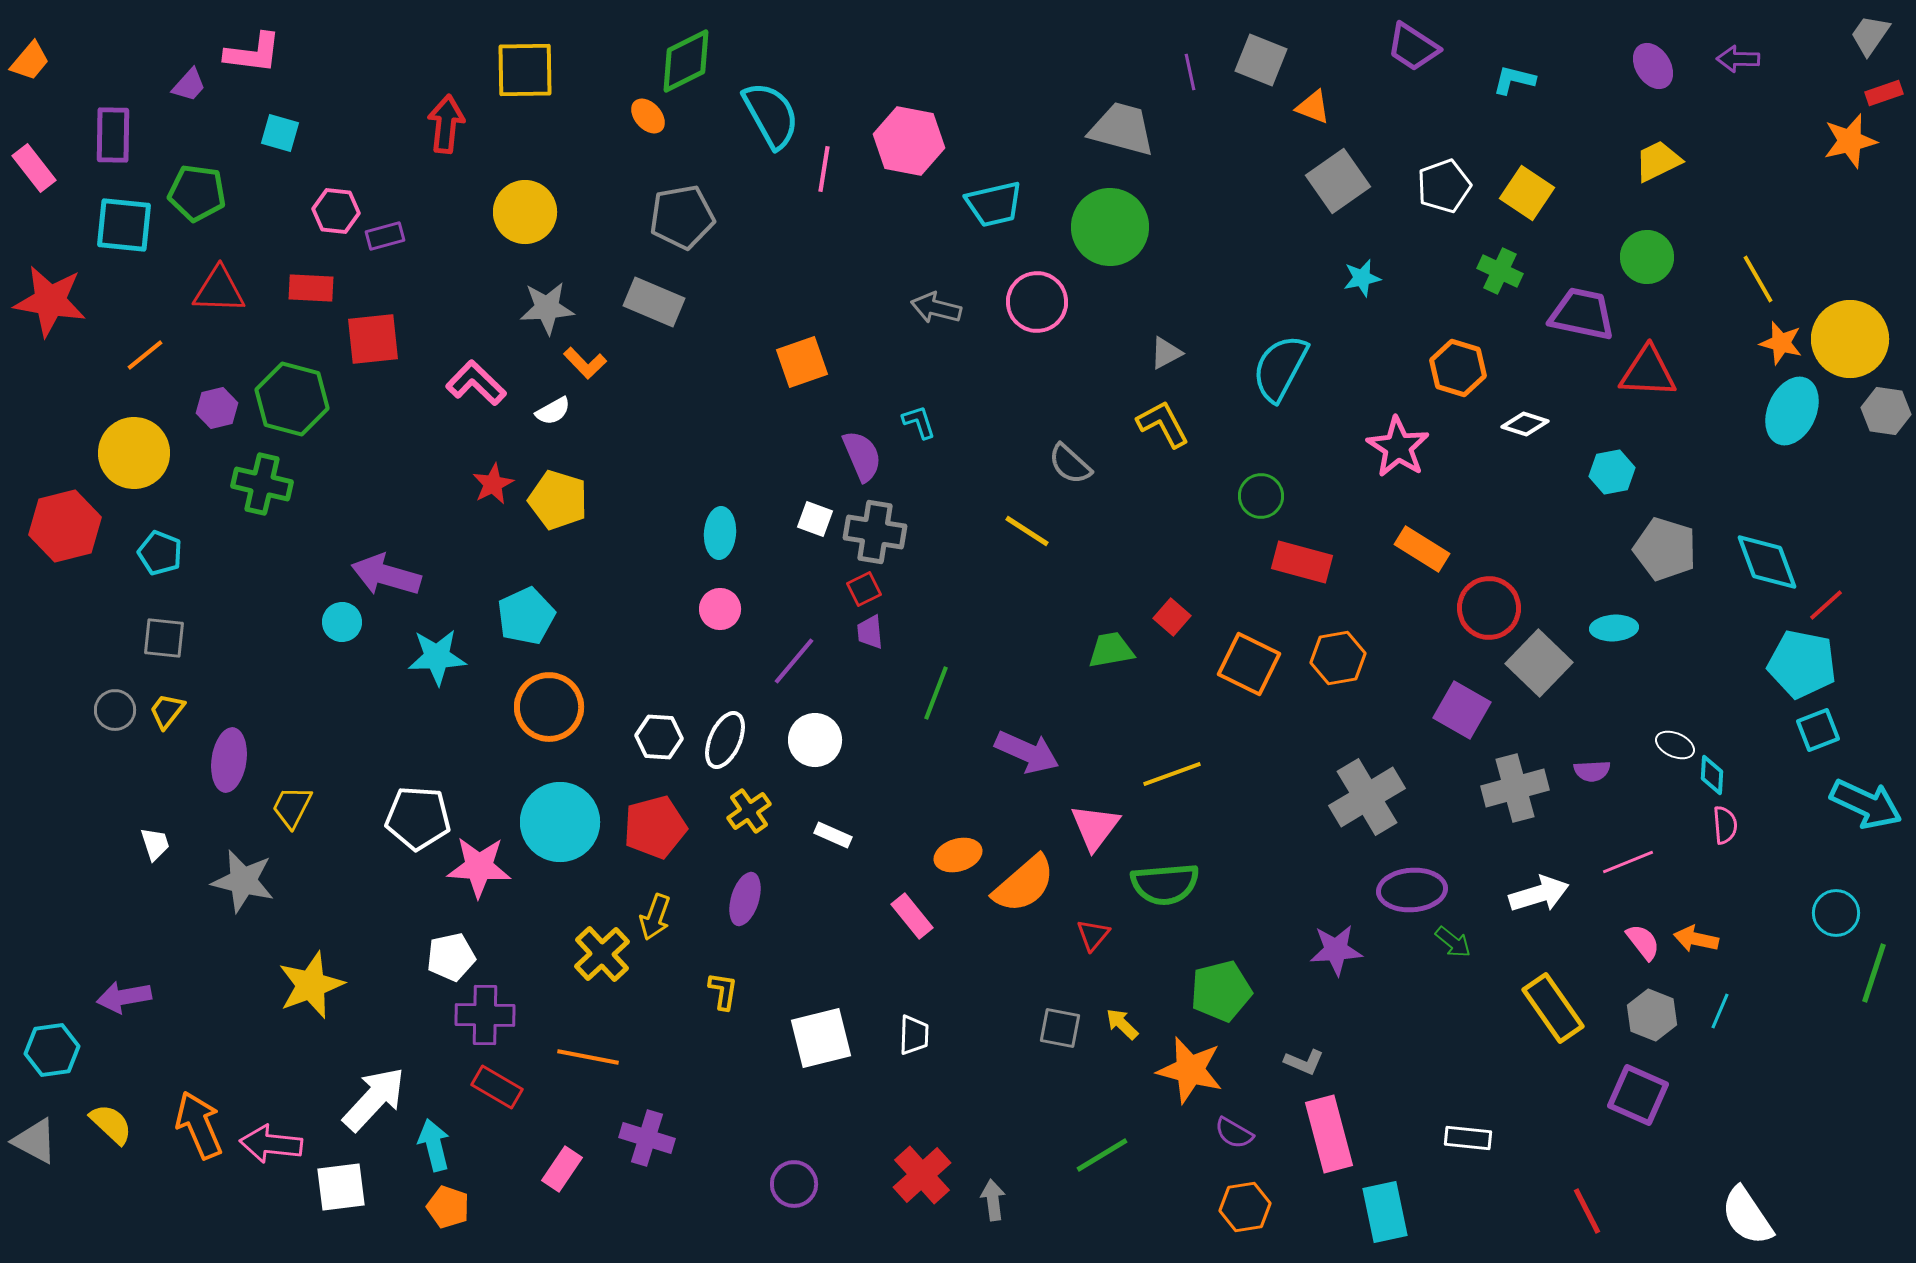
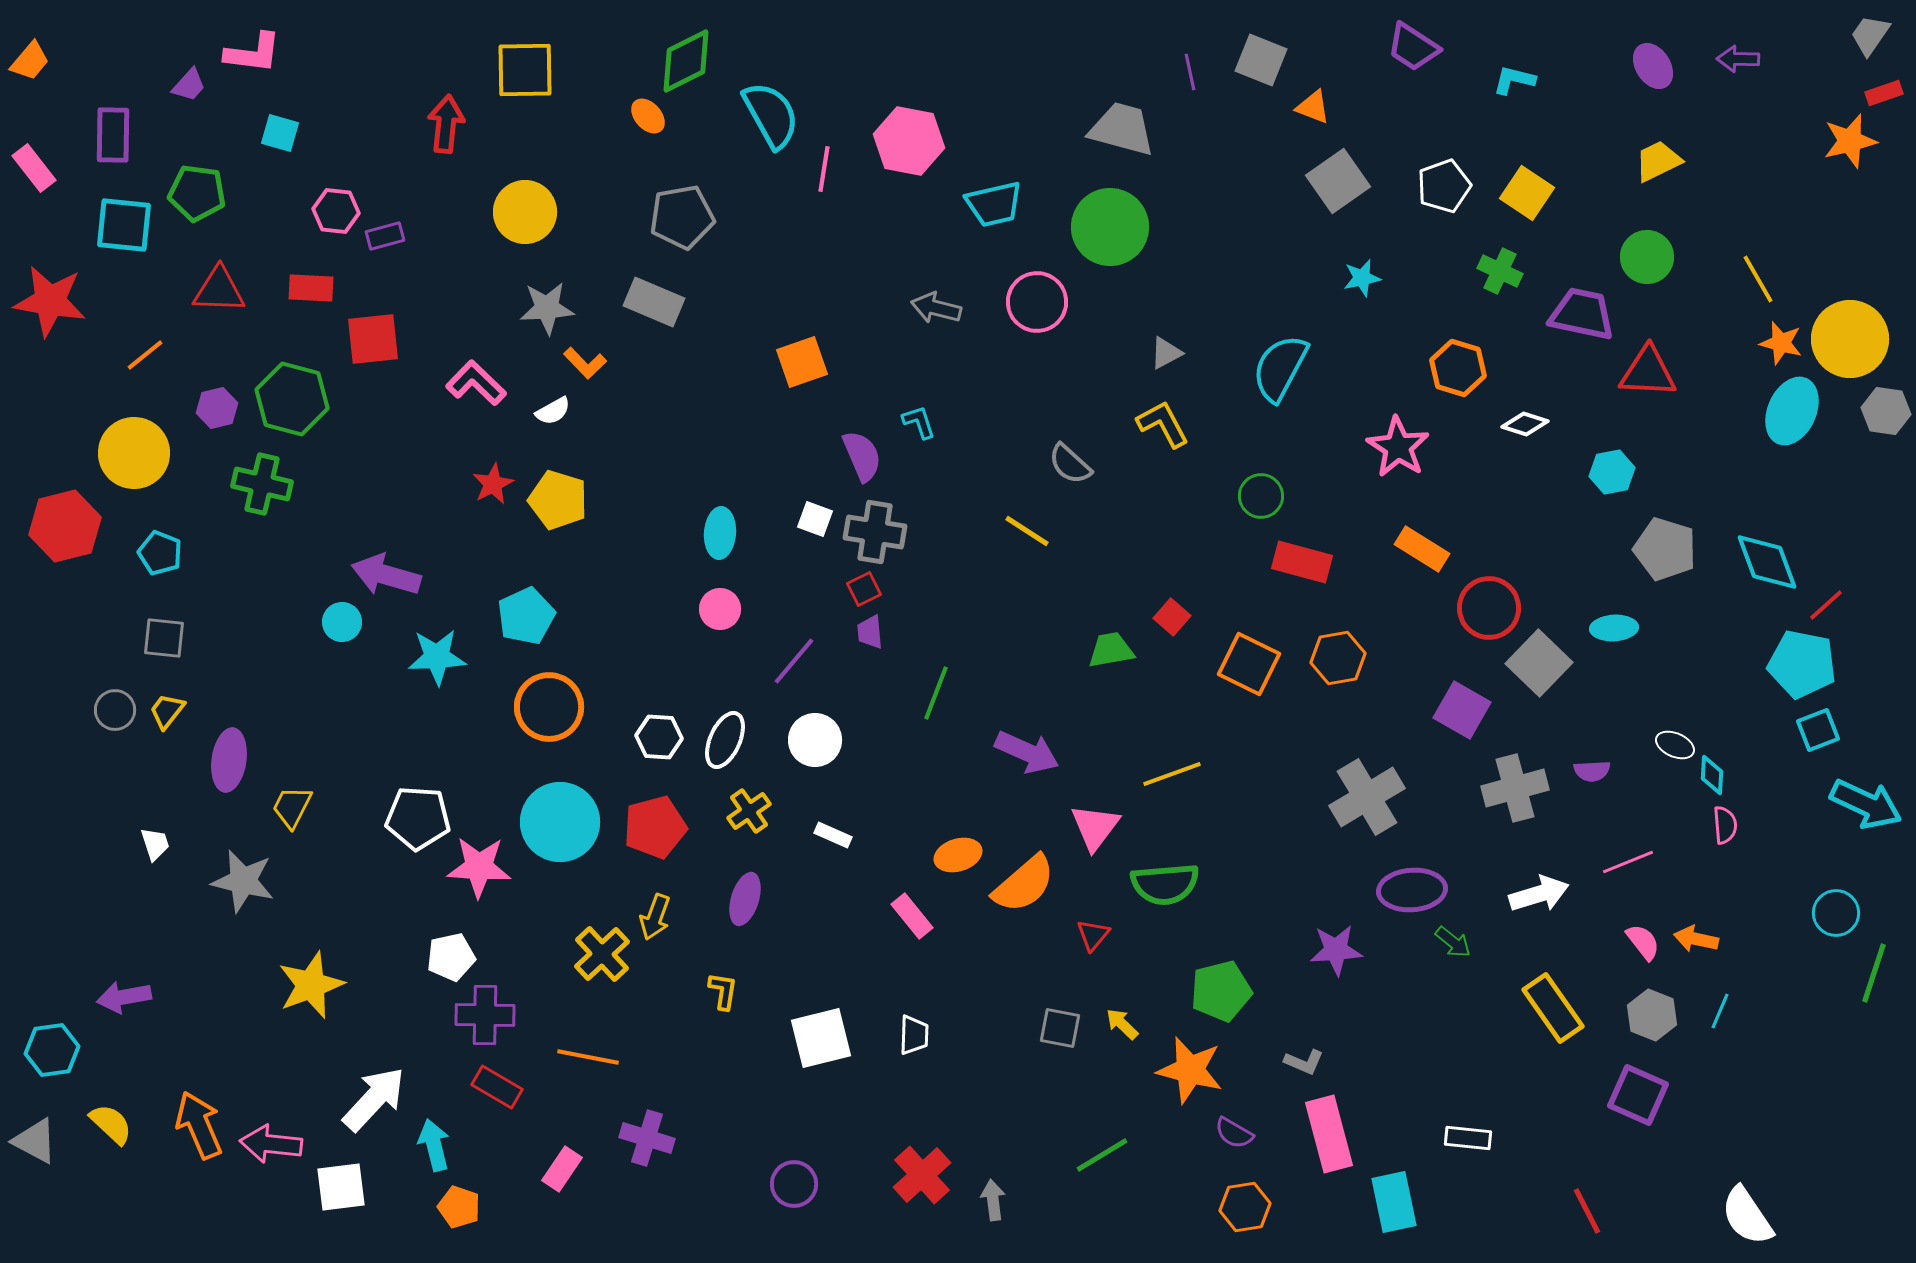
orange pentagon at (448, 1207): moved 11 px right
cyan rectangle at (1385, 1212): moved 9 px right, 10 px up
